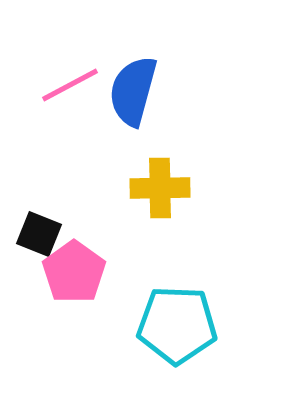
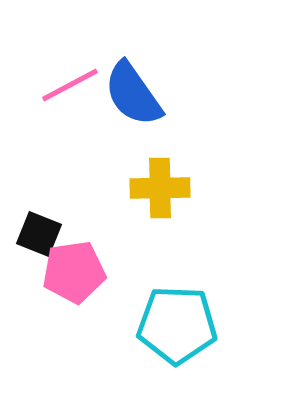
blue semicircle: moved 3 px down; rotated 50 degrees counterclockwise
pink pentagon: rotated 28 degrees clockwise
